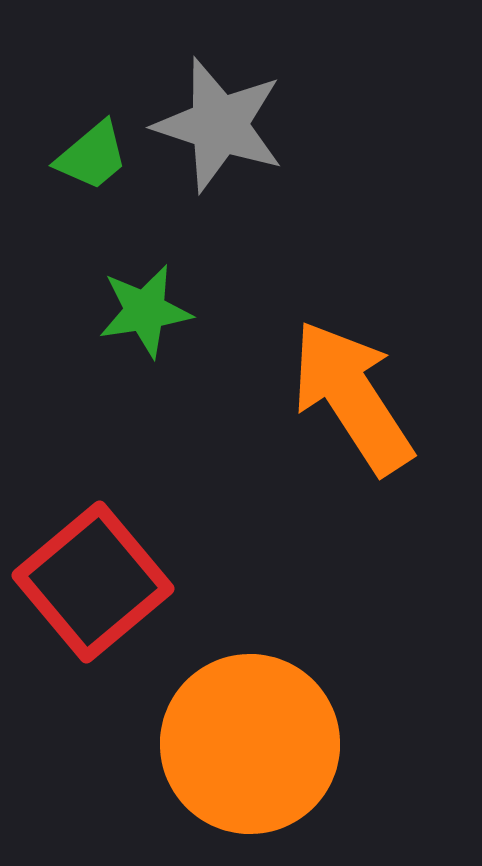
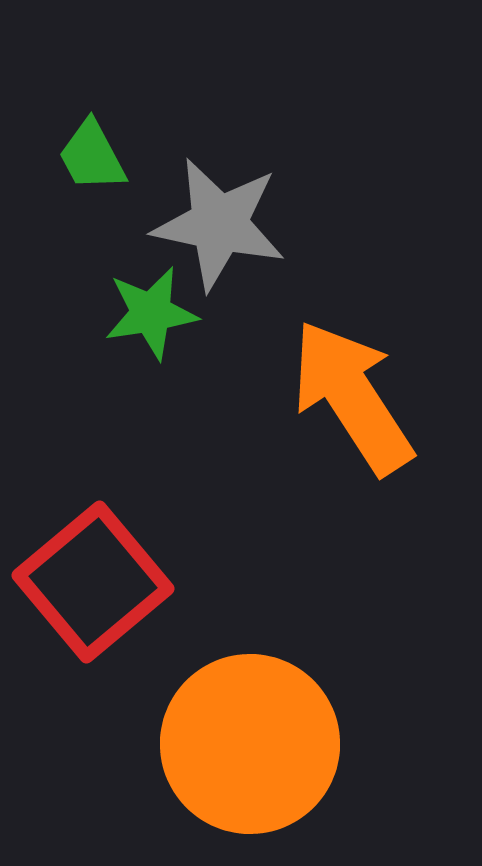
gray star: moved 99 px down; rotated 6 degrees counterclockwise
green trapezoid: rotated 102 degrees clockwise
green star: moved 6 px right, 2 px down
